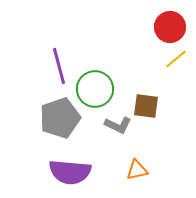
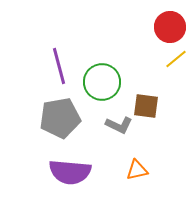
green circle: moved 7 px right, 7 px up
gray pentagon: rotated 9 degrees clockwise
gray L-shape: moved 1 px right
